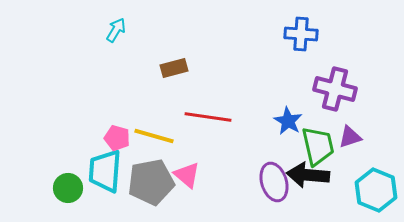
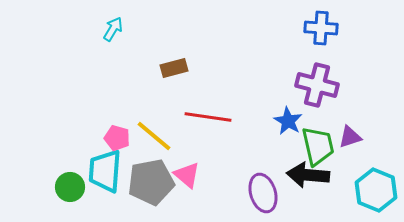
cyan arrow: moved 3 px left, 1 px up
blue cross: moved 20 px right, 6 px up
purple cross: moved 18 px left, 4 px up
yellow line: rotated 24 degrees clockwise
purple ellipse: moved 11 px left, 11 px down
green circle: moved 2 px right, 1 px up
